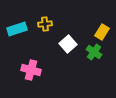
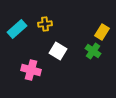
cyan rectangle: rotated 24 degrees counterclockwise
white square: moved 10 px left, 7 px down; rotated 18 degrees counterclockwise
green cross: moved 1 px left, 1 px up
